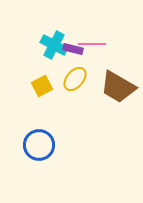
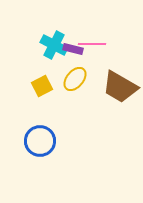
brown trapezoid: moved 2 px right
blue circle: moved 1 px right, 4 px up
